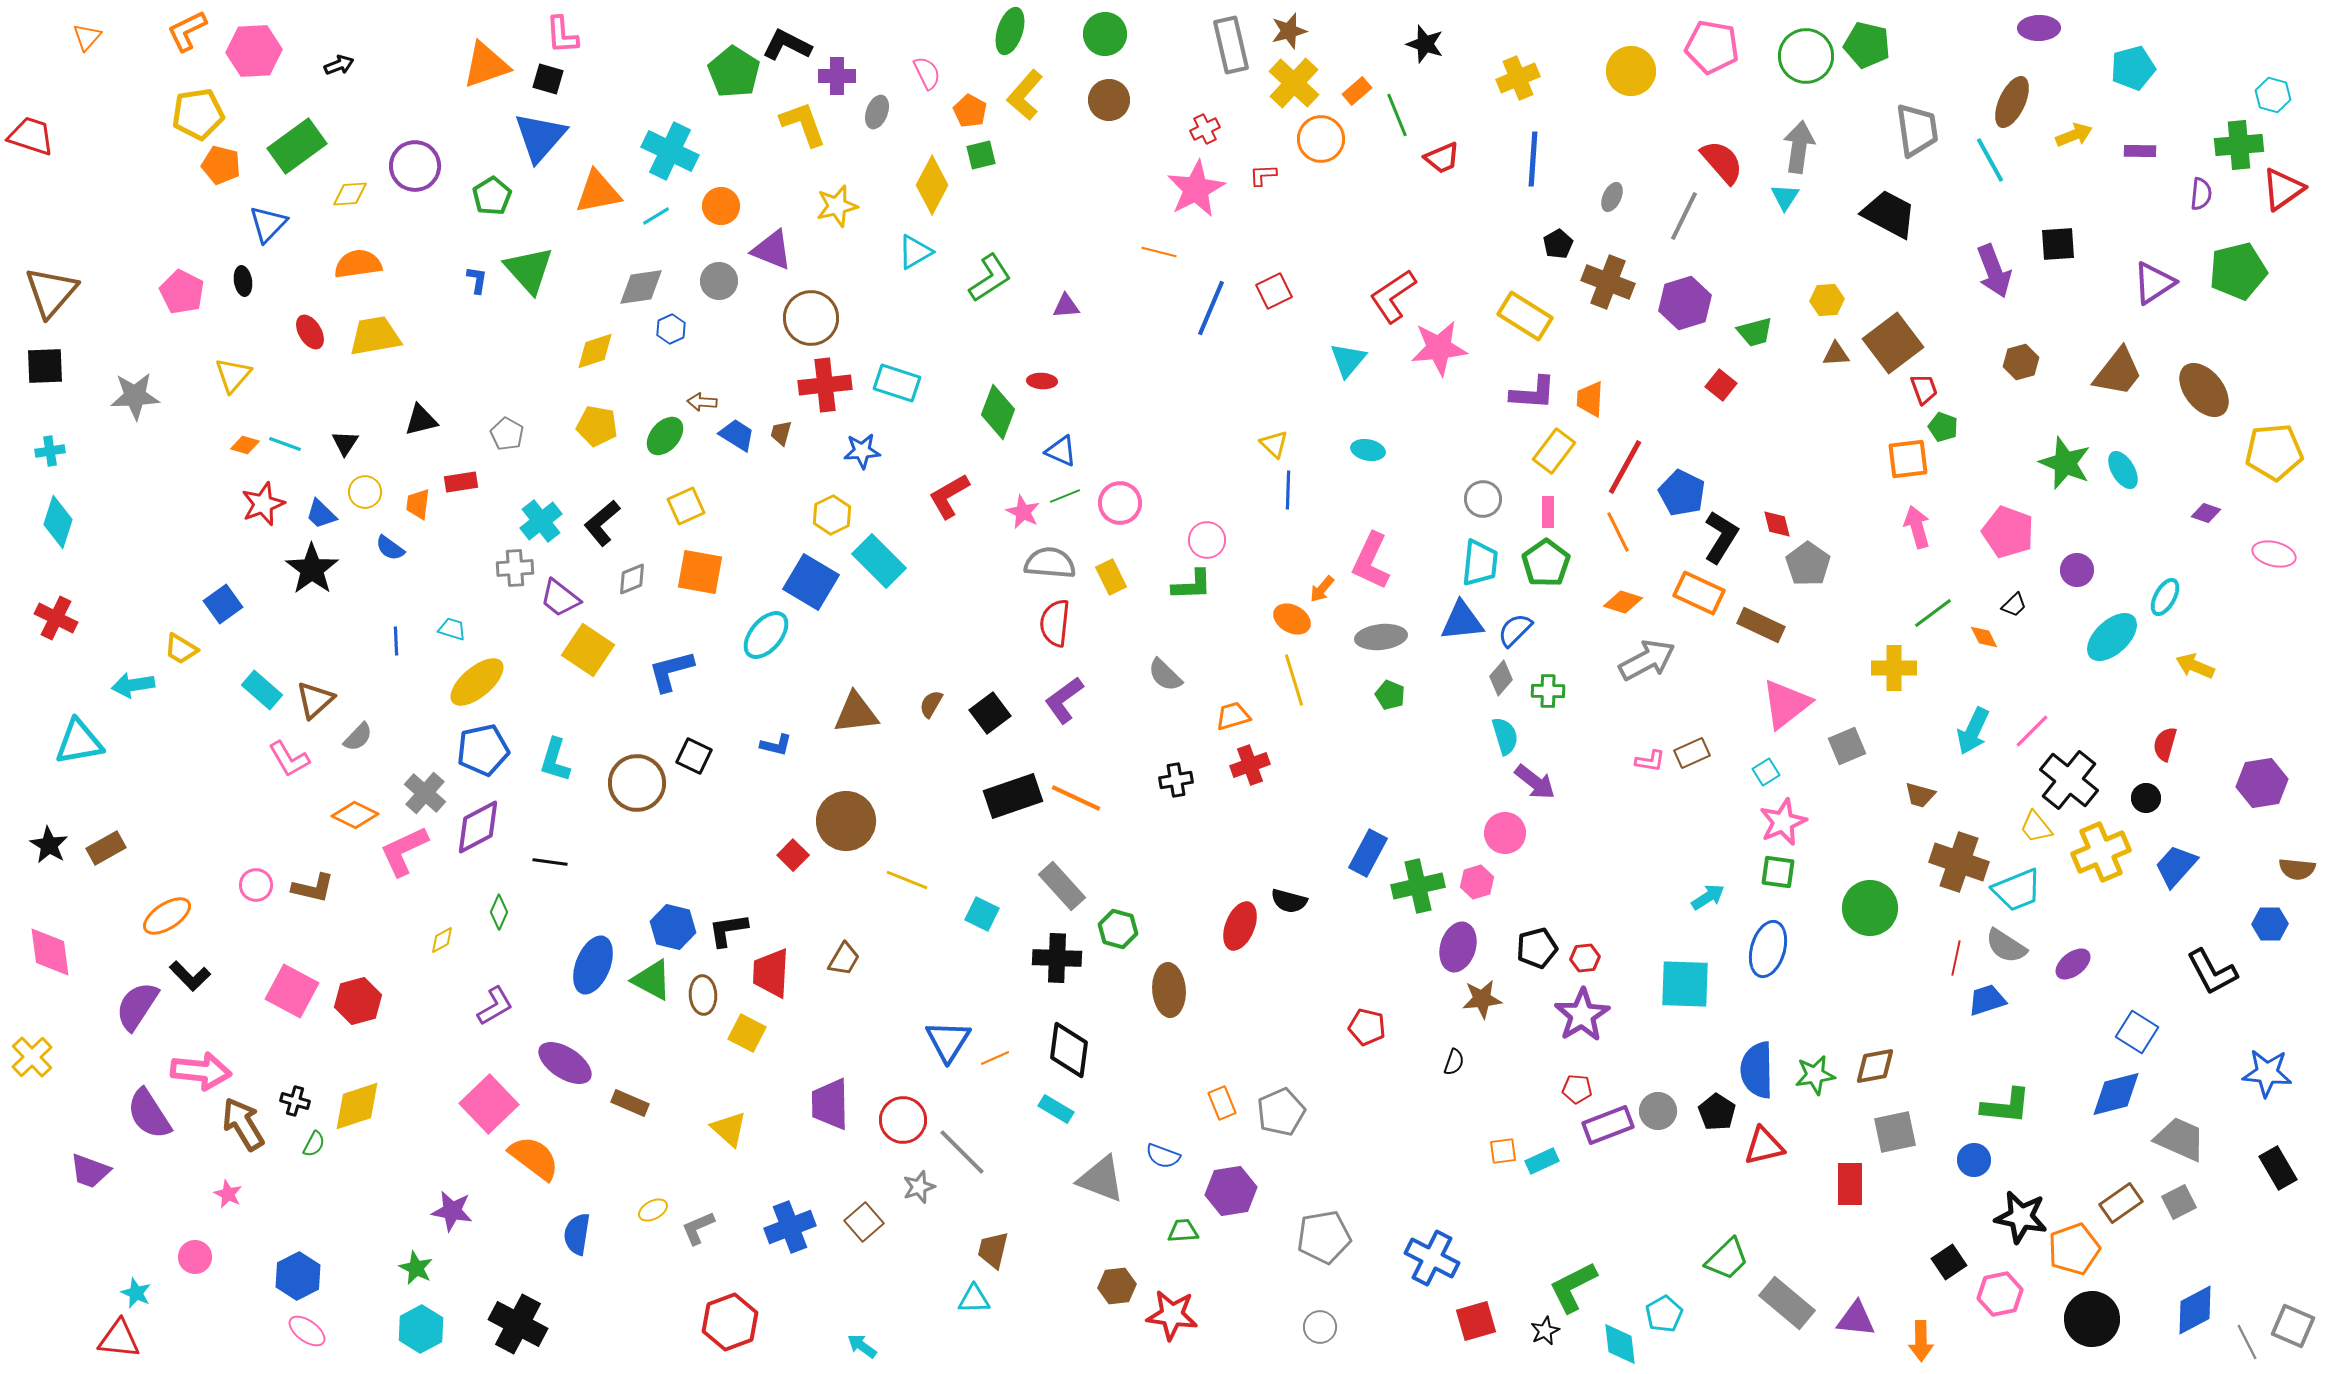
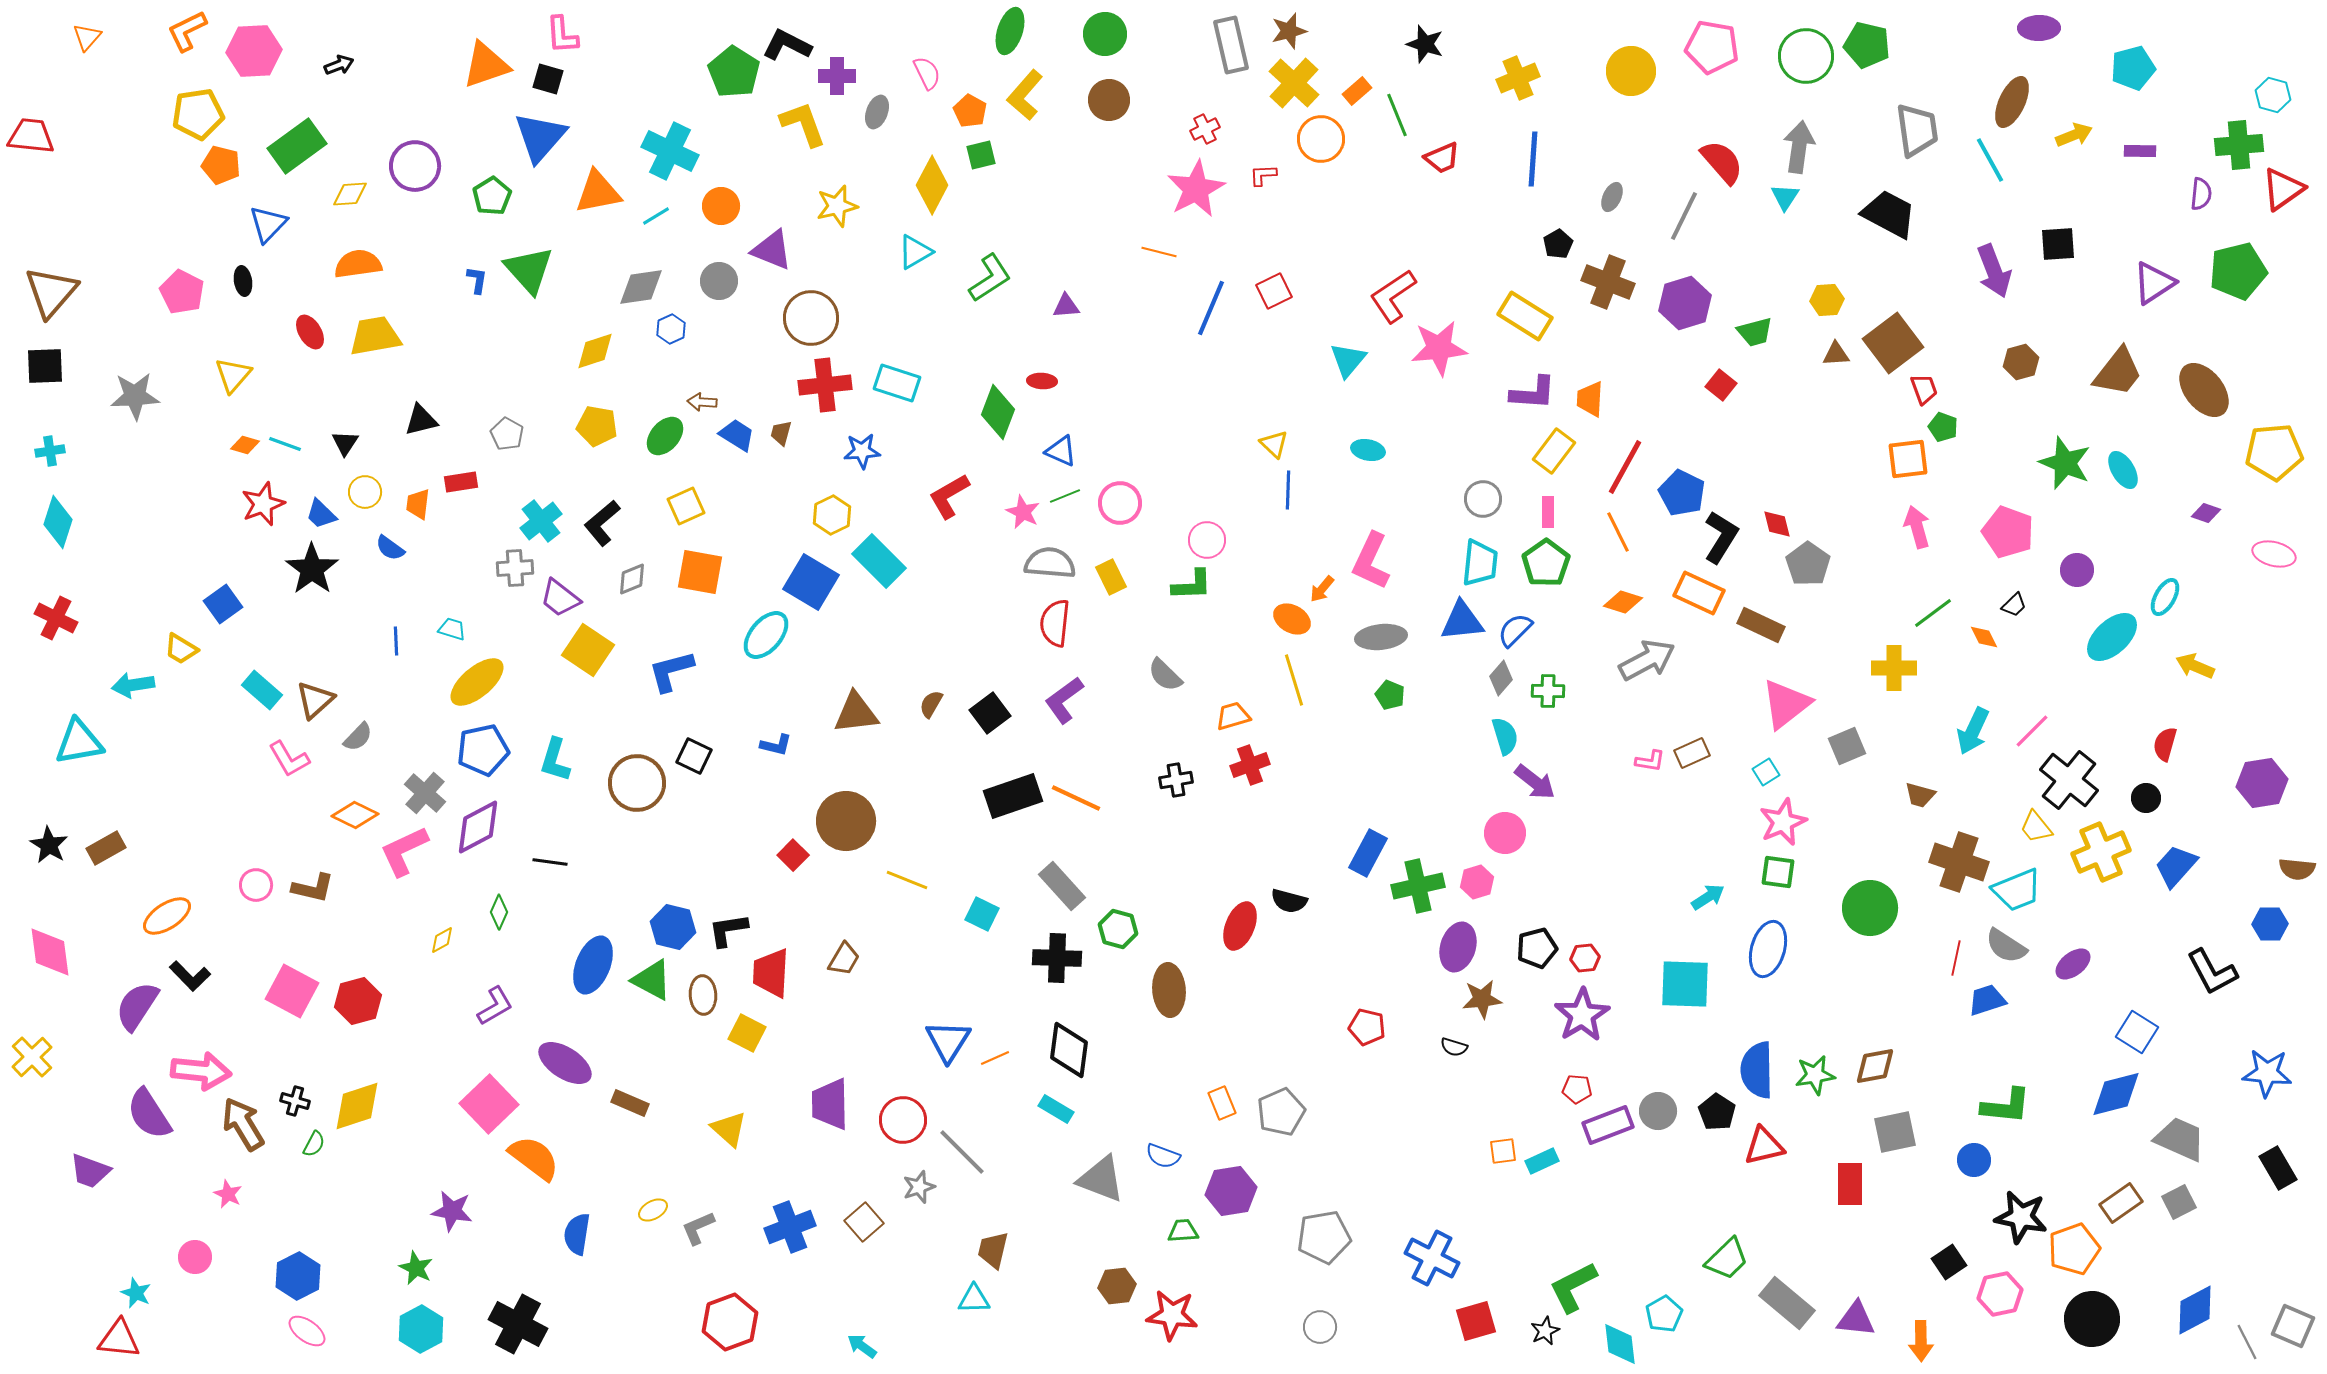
red trapezoid at (31, 136): rotated 12 degrees counterclockwise
black semicircle at (1454, 1062): moved 15 px up; rotated 88 degrees clockwise
